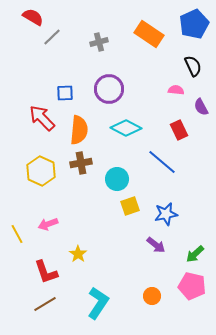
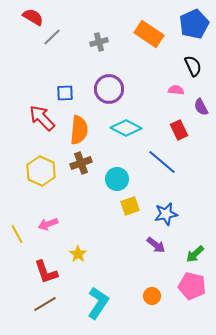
brown cross: rotated 10 degrees counterclockwise
